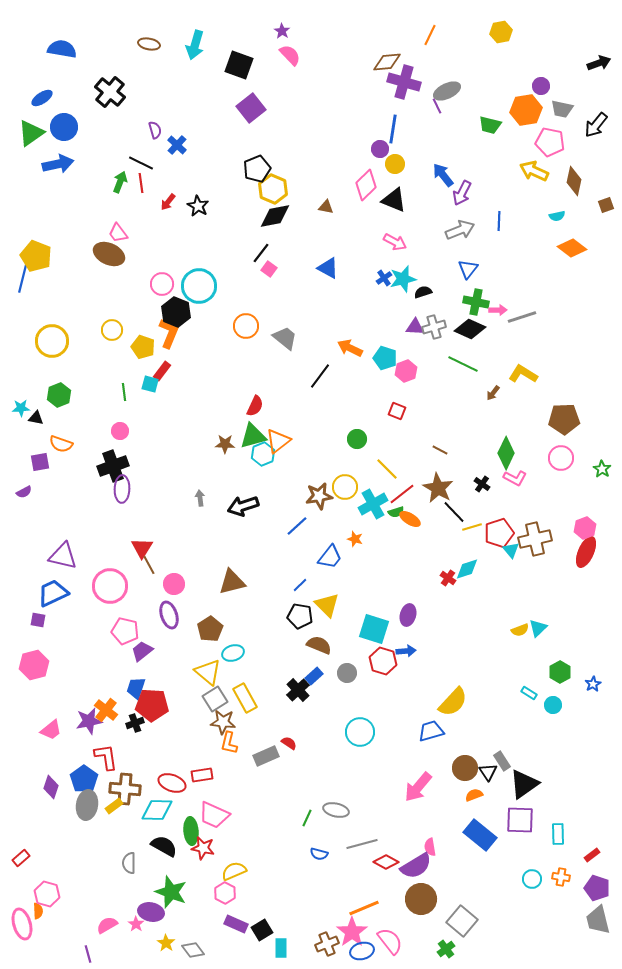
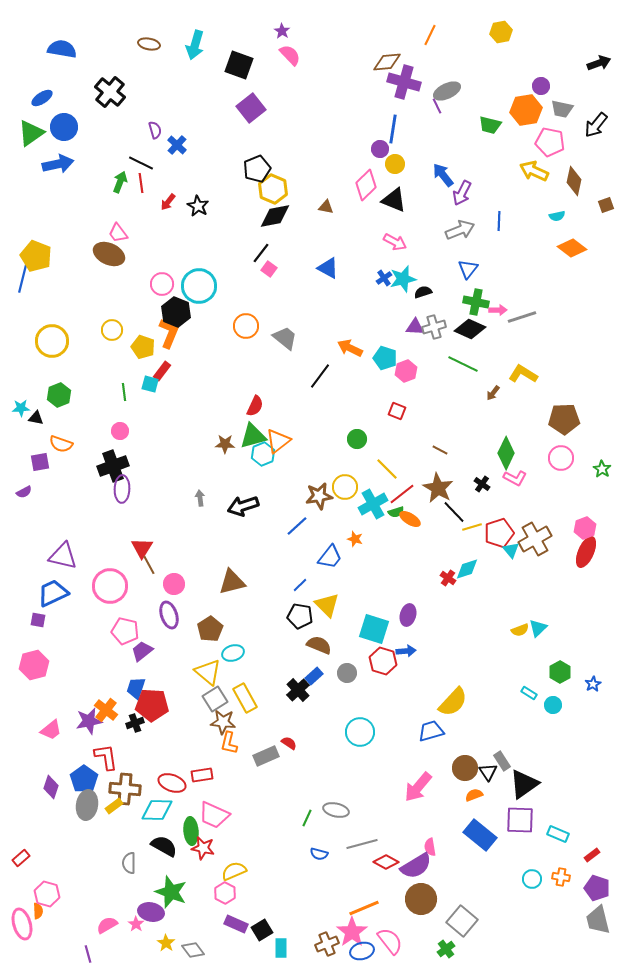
brown cross at (535, 539): rotated 16 degrees counterclockwise
cyan rectangle at (558, 834): rotated 65 degrees counterclockwise
